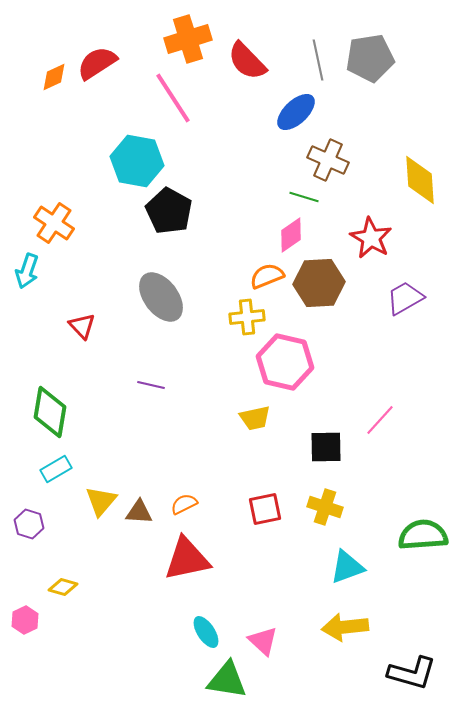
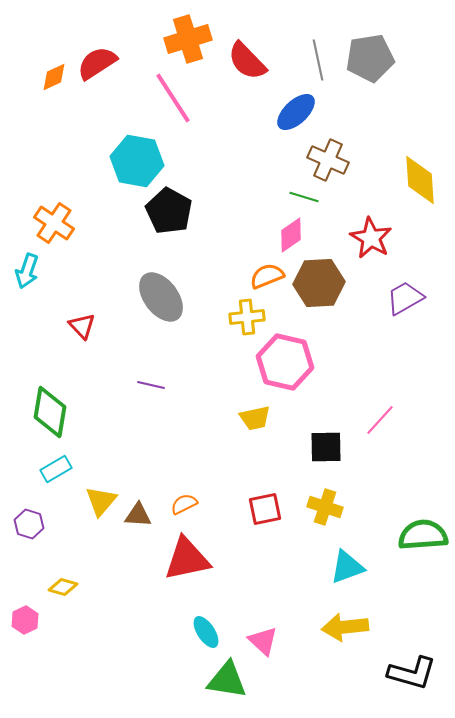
brown triangle at (139, 512): moved 1 px left, 3 px down
